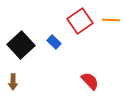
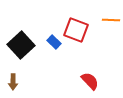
red square: moved 4 px left, 9 px down; rotated 35 degrees counterclockwise
